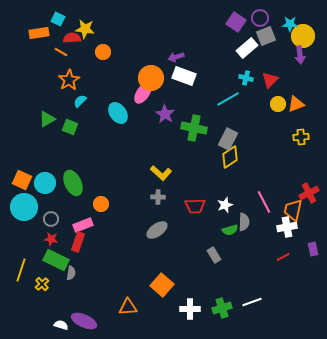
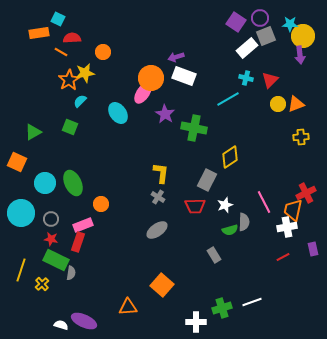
yellow star at (85, 29): moved 44 px down; rotated 18 degrees counterclockwise
green triangle at (47, 119): moved 14 px left, 13 px down
gray rectangle at (228, 139): moved 21 px left, 41 px down
yellow L-shape at (161, 173): rotated 125 degrees counterclockwise
orange square at (22, 180): moved 5 px left, 18 px up
red cross at (309, 193): moved 3 px left
gray cross at (158, 197): rotated 32 degrees clockwise
cyan circle at (24, 207): moved 3 px left, 6 px down
white cross at (190, 309): moved 6 px right, 13 px down
